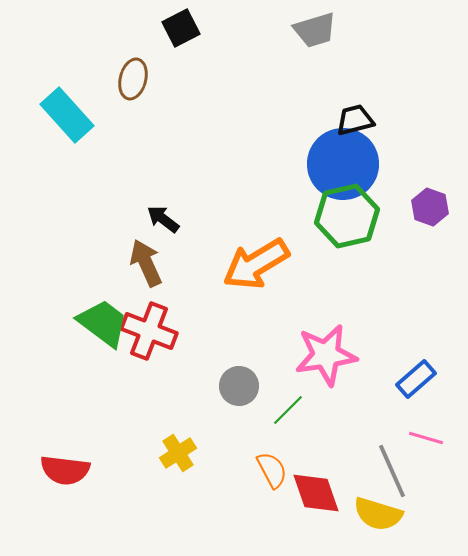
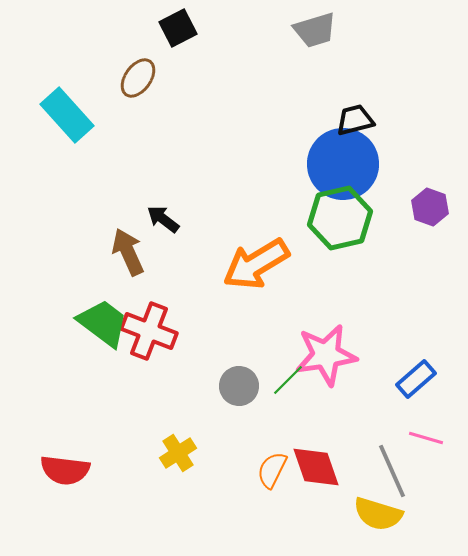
black square: moved 3 px left
brown ellipse: moved 5 px right, 1 px up; rotated 21 degrees clockwise
green hexagon: moved 7 px left, 2 px down
brown arrow: moved 18 px left, 11 px up
green line: moved 30 px up
orange semicircle: rotated 126 degrees counterclockwise
red diamond: moved 26 px up
